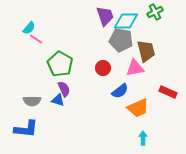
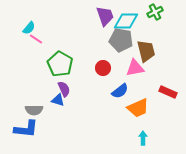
gray semicircle: moved 2 px right, 9 px down
